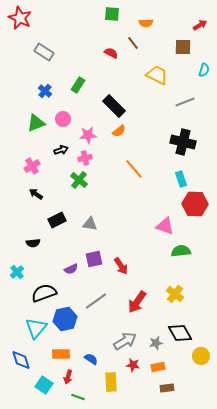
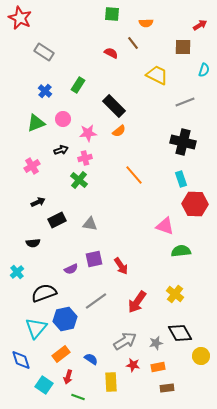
pink star at (88, 135): moved 2 px up
orange line at (134, 169): moved 6 px down
black arrow at (36, 194): moved 2 px right, 8 px down; rotated 120 degrees clockwise
orange rectangle at (61, 354): rotated 36 degrees counterclockwise
